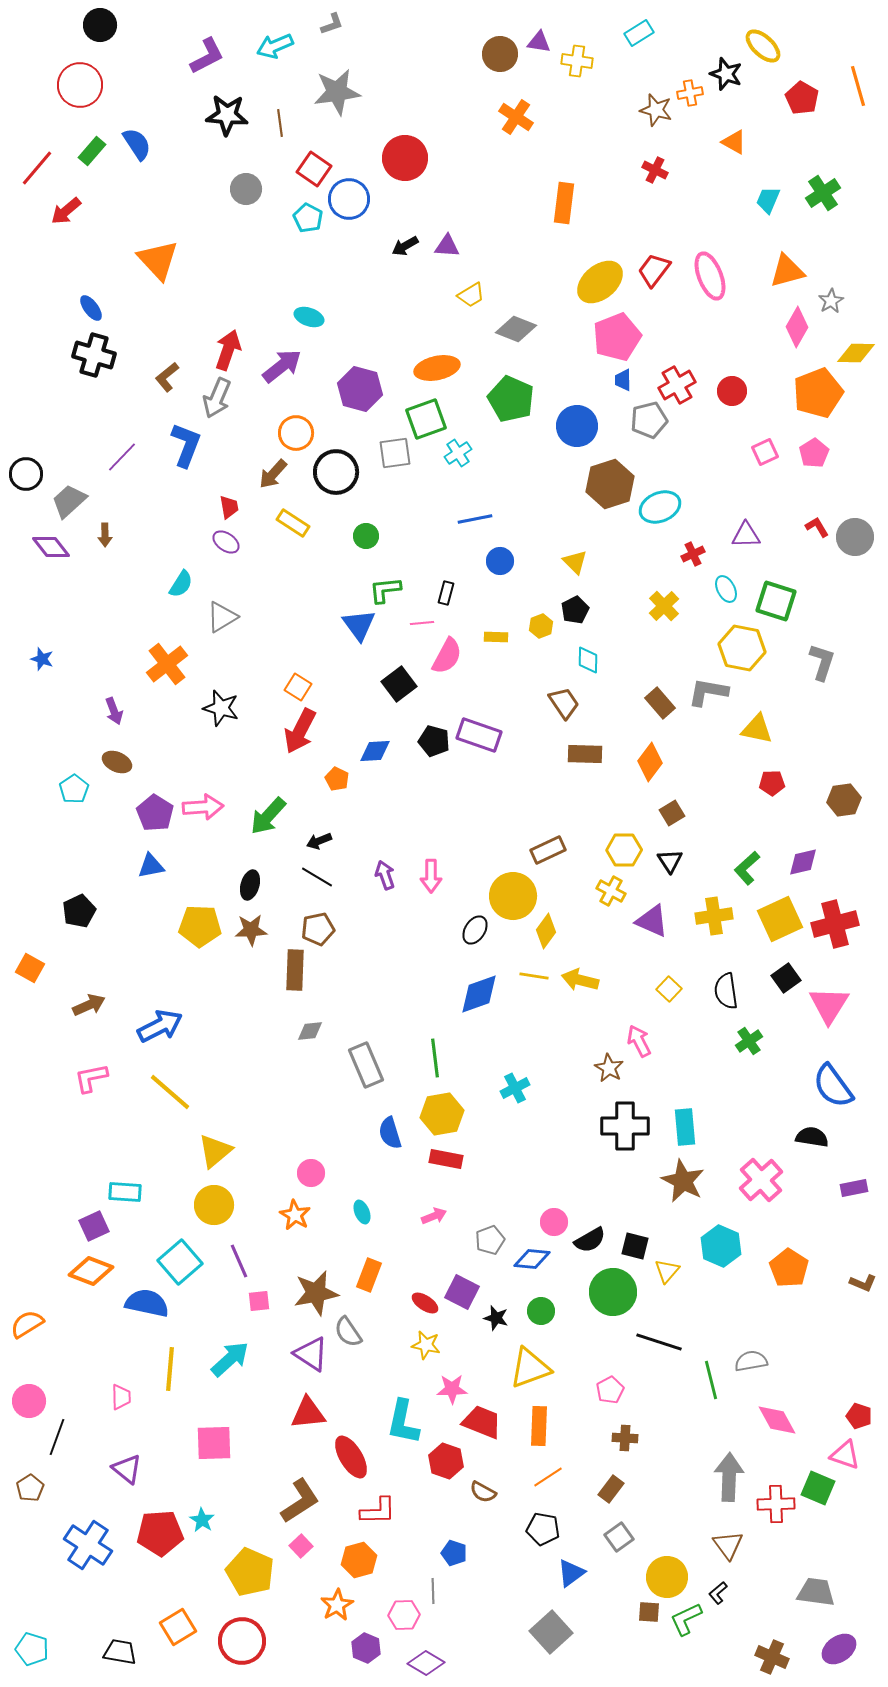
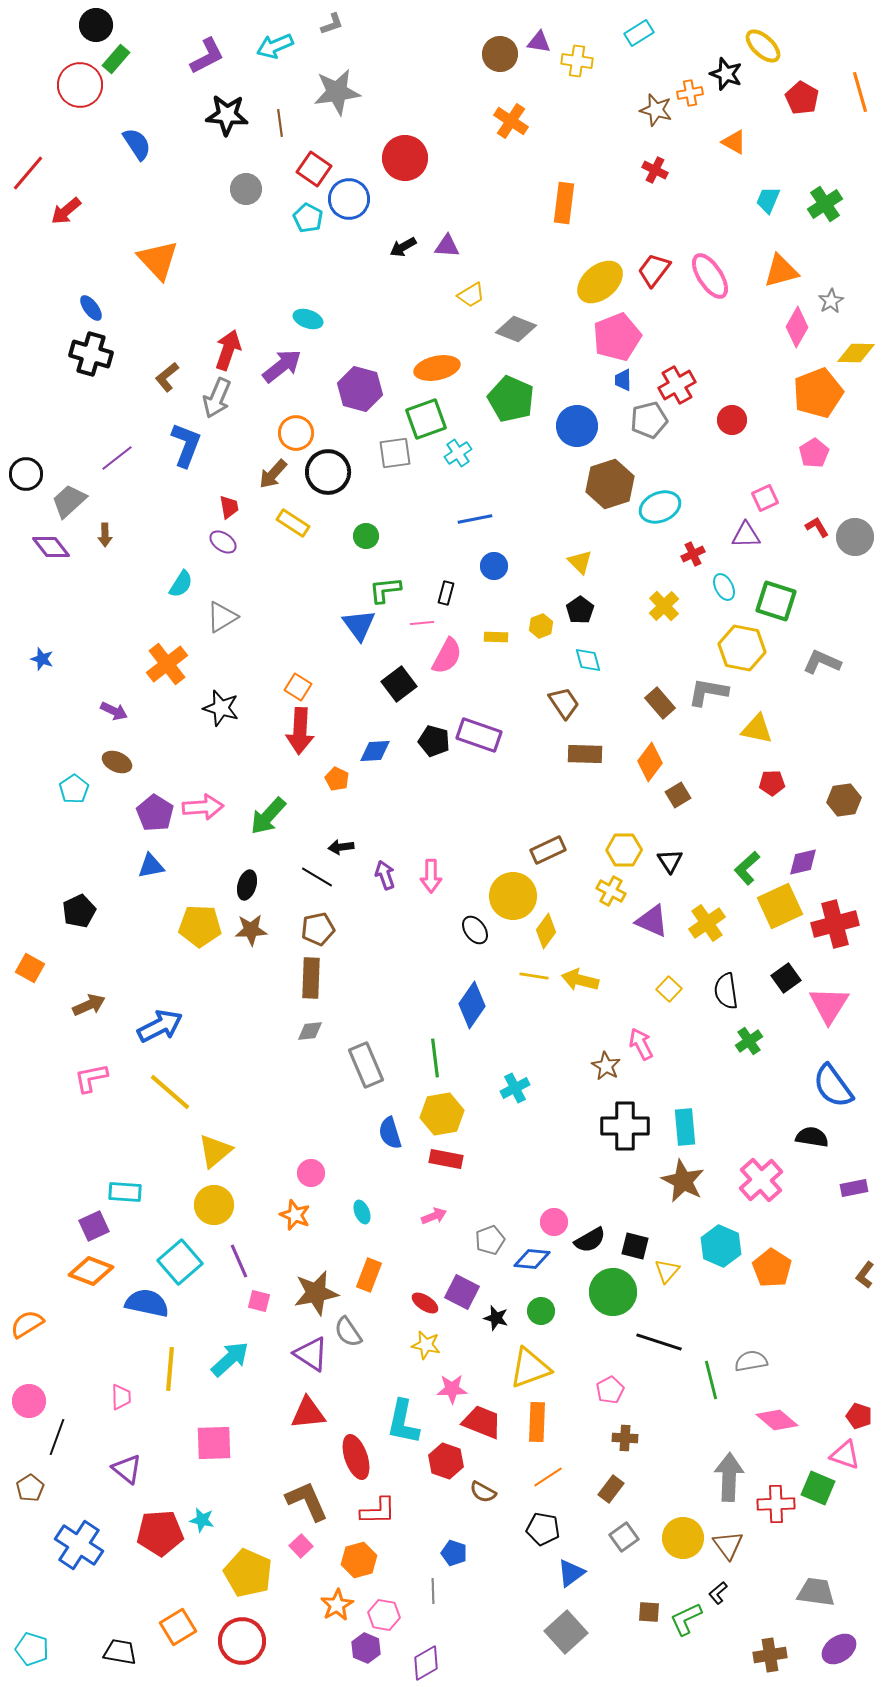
black circle at (100, 25): moved 4 px left
orange line at (858, 86): moved 2 px right, 6 px down
orange cross at (516, 117): moved 5 px left, 4 px down
green rectangle at (92, 151): moved 24 px right, 92 px up
red line at (37, 168): moved 9 px left, 5 px down
green cross at (823, 193): moved 2 px right, 11 px down
black arrow at (405, 246): moved 2 px left, 1 px down
orange triangle at (787, 271): moved 6 px left
pink ellipse at (710, 276): rotated 12 degrees counterclockwise
cyan ellipse at (309, 317): moved 1 px left, 2 px down
black cross at (94, 355): moved 3 px left, 1 px up
red circle at (732, 391): moved 29 px down
pink square at (765, 452): moved 46 px down
purple line at (122, 457): moved 5 px left, 1 px down; rotated 8 degrees clockwise
black circle at (336, 472): moved 8 px left
purple ellipse at (226, 542): moved 3 px left
blue circle at (500, 561): moved 6 px left, 5 px down
yellow triangle at (575, 562): moved 5 px right
cyan ellipse at (726, 589): moved 2 px left, 2 px up
black pentagon at (575, 610): moved 5 px right; rotated 8 degrees counterclockwise
cyan diamond at (588, 660): rotated 16 degrees counterclockwise
gray L-shape at (822, 662): rotated 84 degrees counterclockwise
purple arrow at (114, 711): rotated 44 degrees counterclockwise
red arrow at (300, 731): rotated 24 degrees counterclockwise
brown square at (672, 813): moved 6 px right, 18 px up
black arrow at (319, 841): moved 22 px right, 6 px down; rotated 15 degrees clockwise
black ellipse at (250, 885): moved 3 px left
yellow cross at (714, 916): moved 7 px left, 7 px down; rotated 27 degrees counterclockwise
yellow square at (780, 919): moved 13 px up
black ellipse at (475, 930): rotated 68 degrees counterclockwise
brown rectangle at (295, 970): moved 16 px right, 8 px down
blue diamond at (479, 994): moved 7 px left, 11 px down; rotated 36 degrees counterclockwise
pink arrow at (639, 1041): moved 2 px right, 3 px down
brown star at (609, 1068): moved 3 px left, 2 px up
orange star at (295, 1215): rotated 8 degrees counterclockwise
orange pentagon at (789, 1268): moved 17 px left
brown L-shape at (863, 1283): moved 2 px right, 8 px up; rotated 104 degrees clockwise
pink square at (259, 1301): rotated 20 degrees clockwise
pink diamond at (777, 1420): rotated 21 degrees counterclockwise
orange rectangle at (539, 1426): moved 2 px left, 4 px up
red ellipse at (351, 1457): moved 5 px right; rotated 12 degrees clockwise
brown L-shape at (300, 1501): moved 7 px right; rotated 81 degrees counterclockwise
cyan star at (202, 1520): rotated 20 degrees counterclockwise
gray square at (619, 1537): moved 5 px right
blue cross at (88, 1545): moved 9 px left
yellow pentagon at (250, 1572): moved 2 px left, 1 px down
yellow circle at (667, 1577): moved 16 px right, 39 px up
pink hexagon at (404, 1615): moved 20 px left; rotated 12 degrees clockwise
gray square at (551, 1632): moved 15 px right
brown cross at (772, 1657): moved 2 px left, 2 px up; rotated 32 degrees counterclockwise
purple diamond at (426, 1663): rotated 60 degrees counterclockwise
